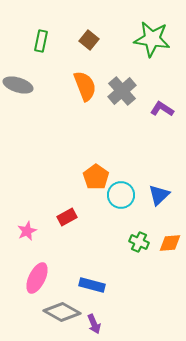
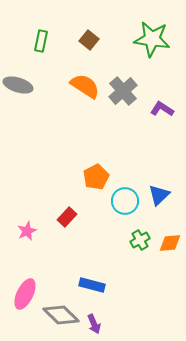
orange semicircle: rotated 36 degrees counterclockwise
gray cross: moved 1 px right
orange pentagon: rotated 10 degrees clockwise
cyan circle: moved 4 px right, 6 px down
red rectangle: rotated 18 degrees counterclockwise
green cross: moved 1 px right, 2 px up; rotated 36 degrees clockwise
pink ellipse: moved 12 px left, 16 px down
gray diamond: moved 1 px left, 3 px down; rotated 15 degrees clockwise
